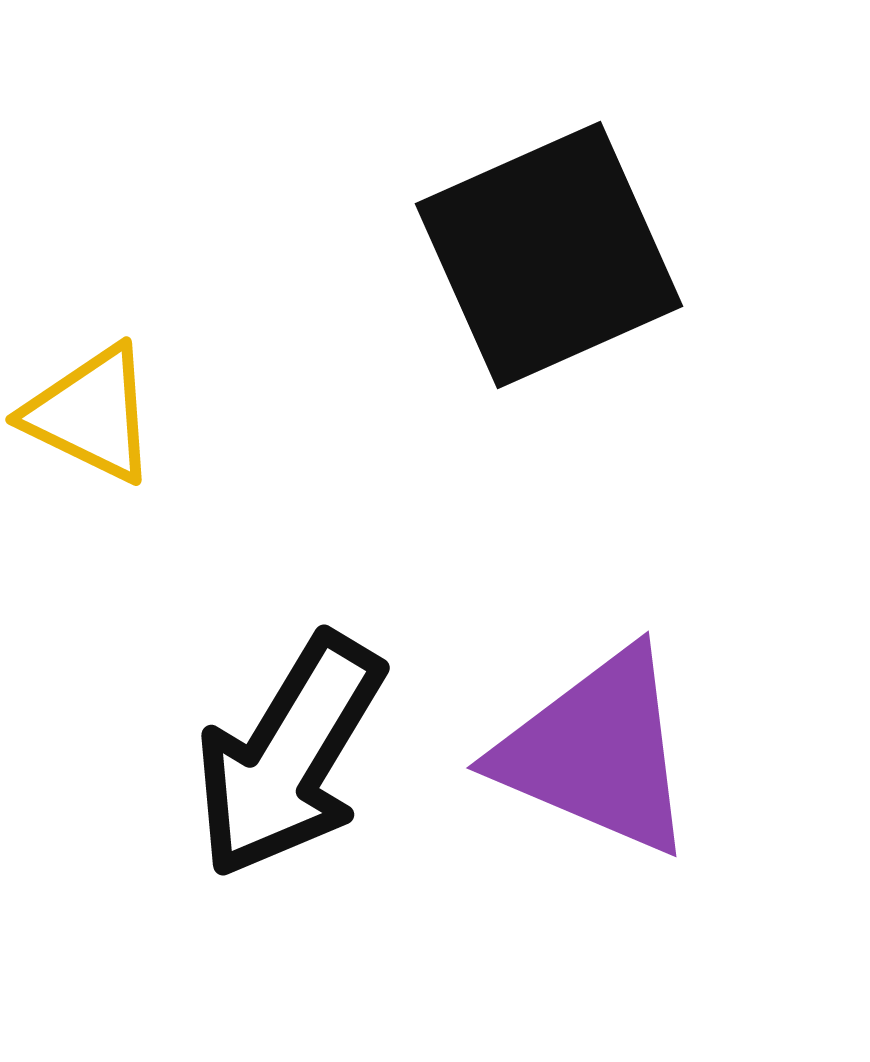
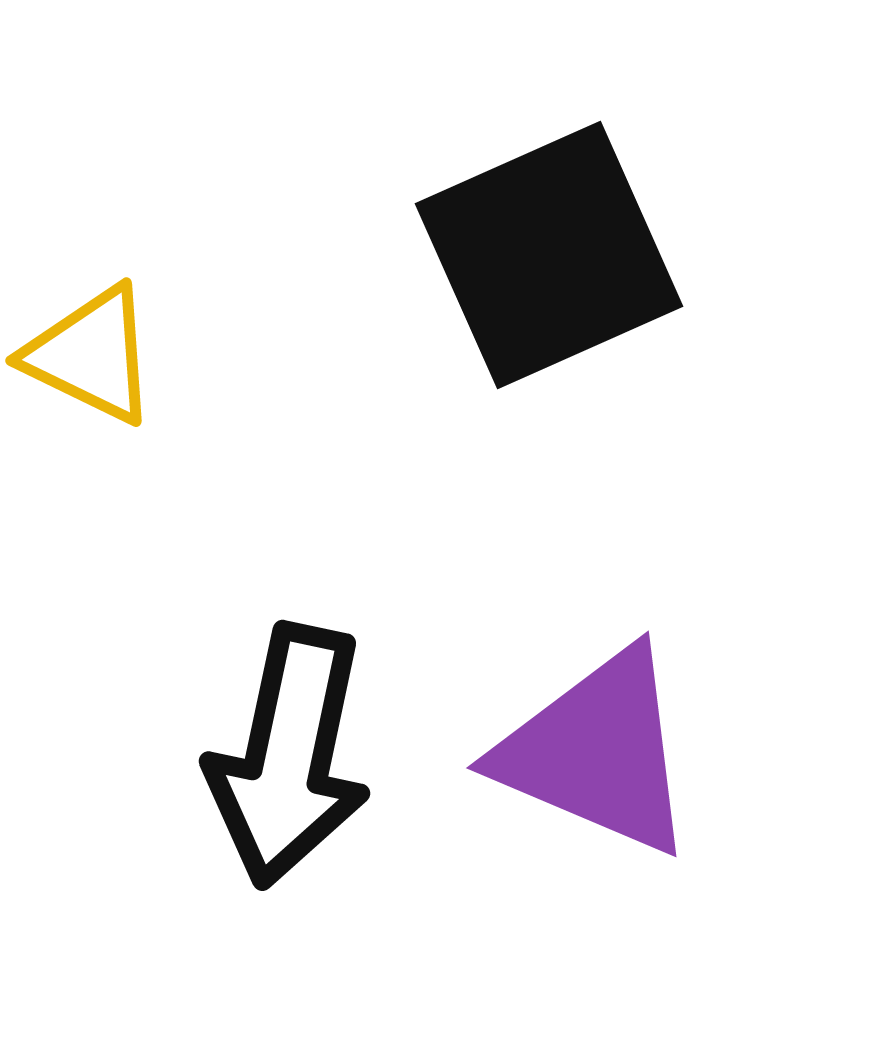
yellow triangle: moved 59 px up
black arrow: rotated 19 degrees counterclockwise
